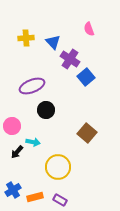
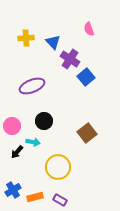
black circle: moved 2 px left, 11 px down
brown square: rotated 12 degrees clockwise
